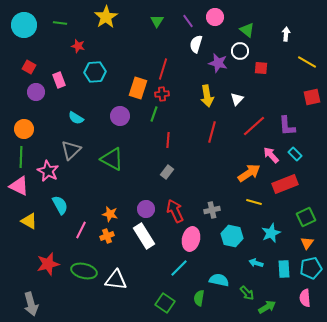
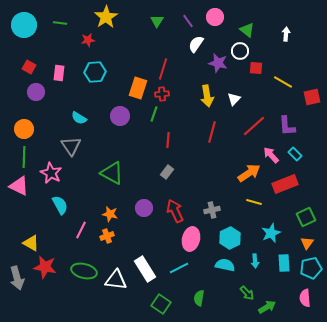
white semicircle at (196, 44): rotated 18 degrees clockwise
red star at (78, 46): moved 10 px right, 6 px up; rotated 24 degrees counterclockwise
yellow line at (307, 62): moved 24 px left, 20 px down
red square at (261, 68): moved 5 px left
pink rectangle at (59, 80): moved 7 px up; rotated 28 degrees clockwise
white triangle at (237, 99): moved 3 px left
cyan semicircle at (76, 118): moved 3 px right
gray triangle at (71, 150): moved 4 px up; rotated 20 degrees counterclockwise
green line at (21, 157): moved 3 px right
green triangle at (112, 159): moved 14 px down
pink star at (48, 171): moved 3 px right, 2 px down
purple circle at (146, 209): moved 2 px left, 1 px up
yellow triangle at (29, 221): moved 2 px right, 22 px down
white rectangle at (144, 236): moved 1 px right, 33 px down
cyan hexagon at (232, 236): moved 2 px left, 2 px down; rotated 20 degrees clockwise
cyan arrow at (256, 263): moved 1 px left, 2 px up; rotated 112 degrees counterclockwise
red star at (48, 264): moved 3 px left, 3 px down; rotated 25 degrees clockwise
cyan line at (179, 268): rotated 18 degrees clockwise
cyan rectangle at (284, 269): moved 6 px up
cyan semicircle at (219, 280): moved 6 px right, 15 px up
green square at (165, 303): moved 4 px left, 1 px down
gray arrow at (31, 304): moved 14 px left, 26 px up
